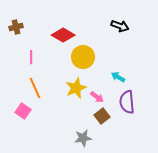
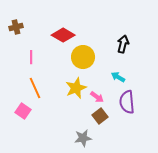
black arrow: moved 3 px right, 18 px down; rotated 96 degrees counterclockwise
brown square: moved 2 px left
